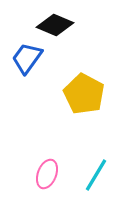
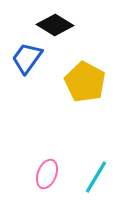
black diamond: rotated 9 degrees clockwise
yellow pentagon: moved 1 px right, 12 px up
cyan line: moved 2 px down
